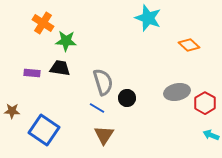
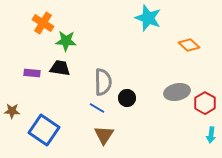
gray semicircle: rotated 16 degrees clockwise
cyan arrow: rotated 105 degrees counterclockwise
